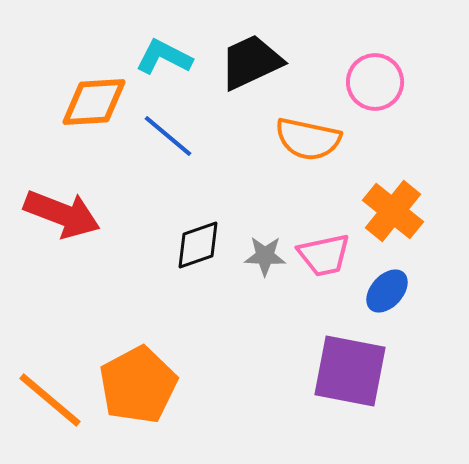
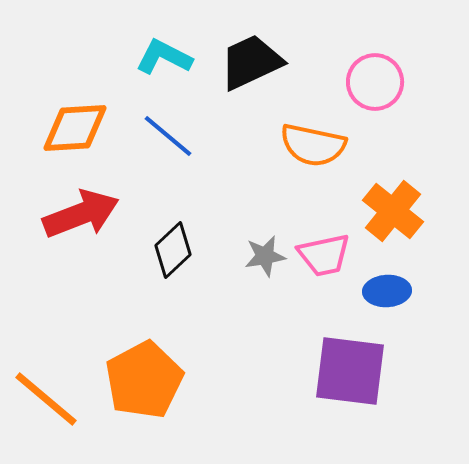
orange diamond: moved 19 px left, 26 px down
orange semicircle: moved 5 px right, 6 px down
red arrow: moved 19 px right; rotated 42 degrees counterclockwise
black diamond: moved 25 px left, 5 px down; rotated 24 degrees counterclockwise
gray star: rotated 12 degrees counterclockwise
blue ellipse: rotated 45 degrees clockwise
purple square: rotated 4 degrees counterclockwise
orange pentagon: moved 6 px right, 5 px up
orange line: moved 4 px left, 1 px up
